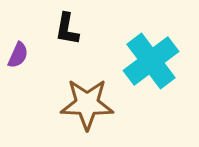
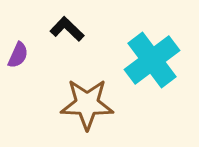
black L-shape: rotated 124 degrees clockwise
cyan cross: moved 1 px right, 1 px up
